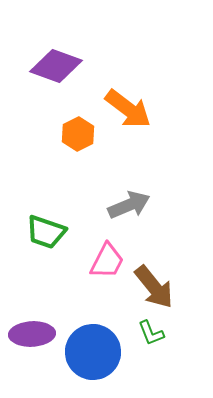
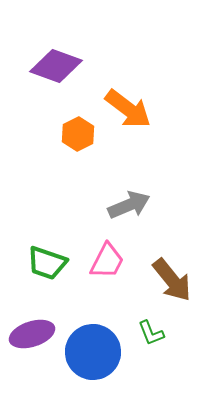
green trapezoid: moved 1 px right, 31 px down
brown arrow: moved 18 px right, 7 px up
purple ellipse: rotated 15 degrees counterclockwise
